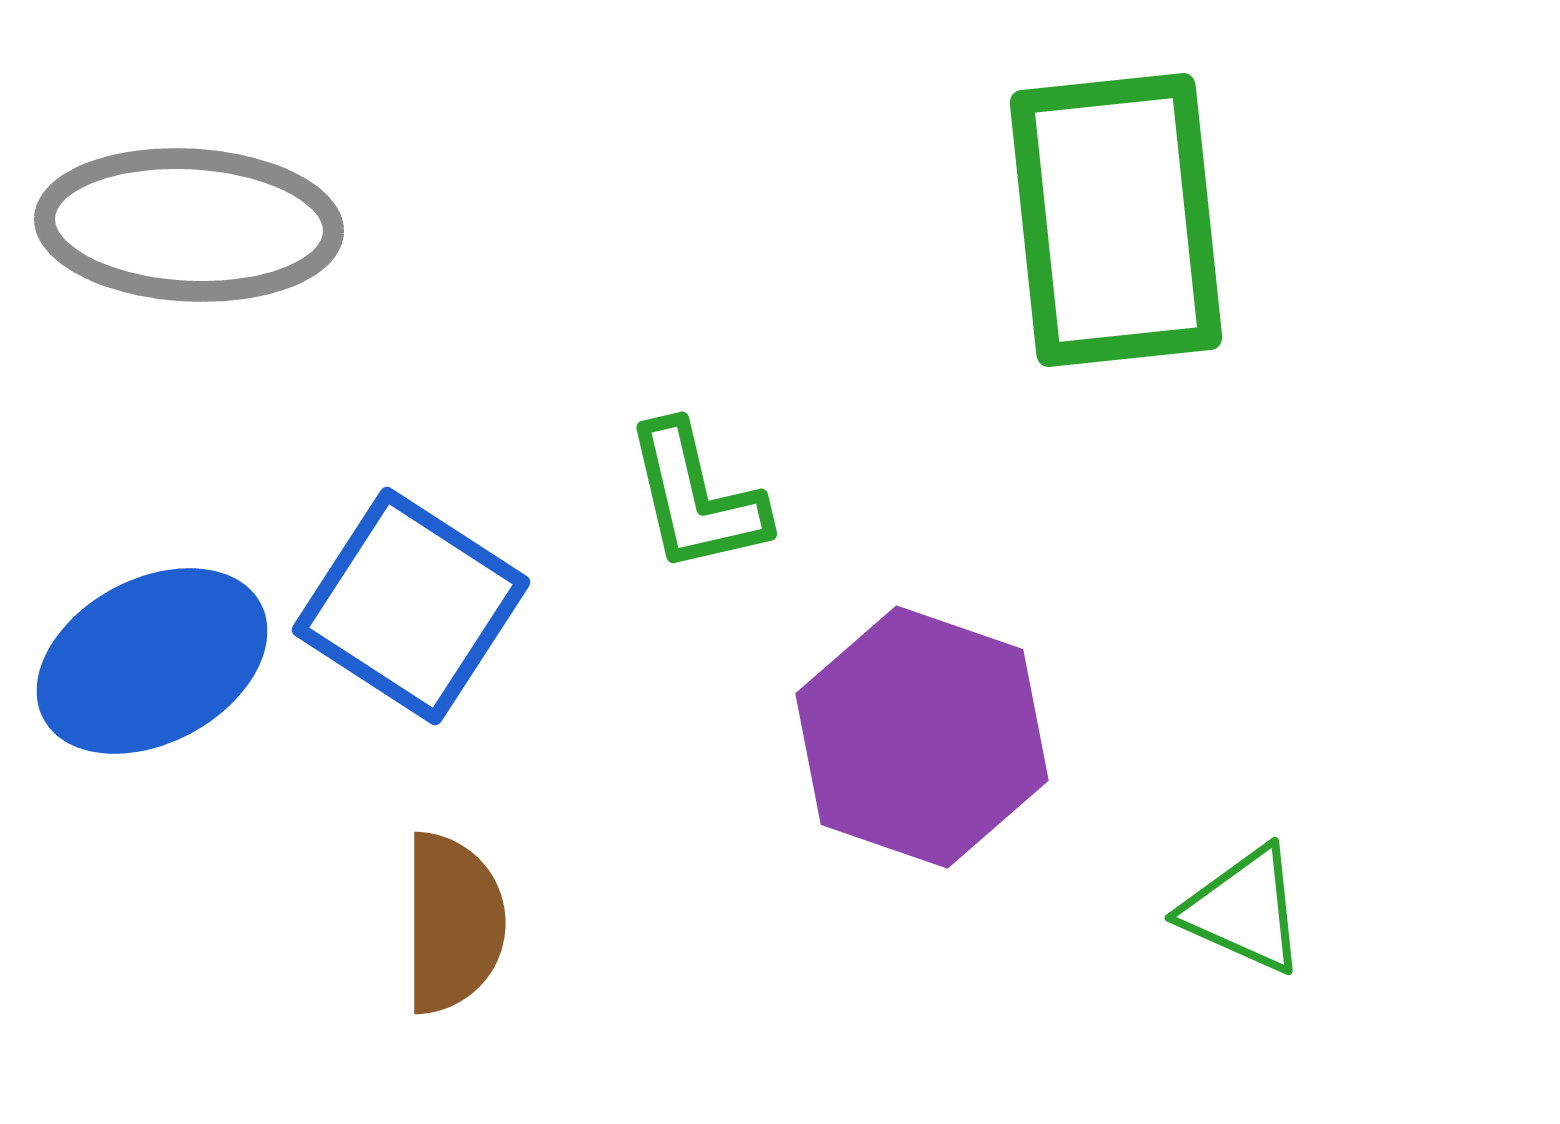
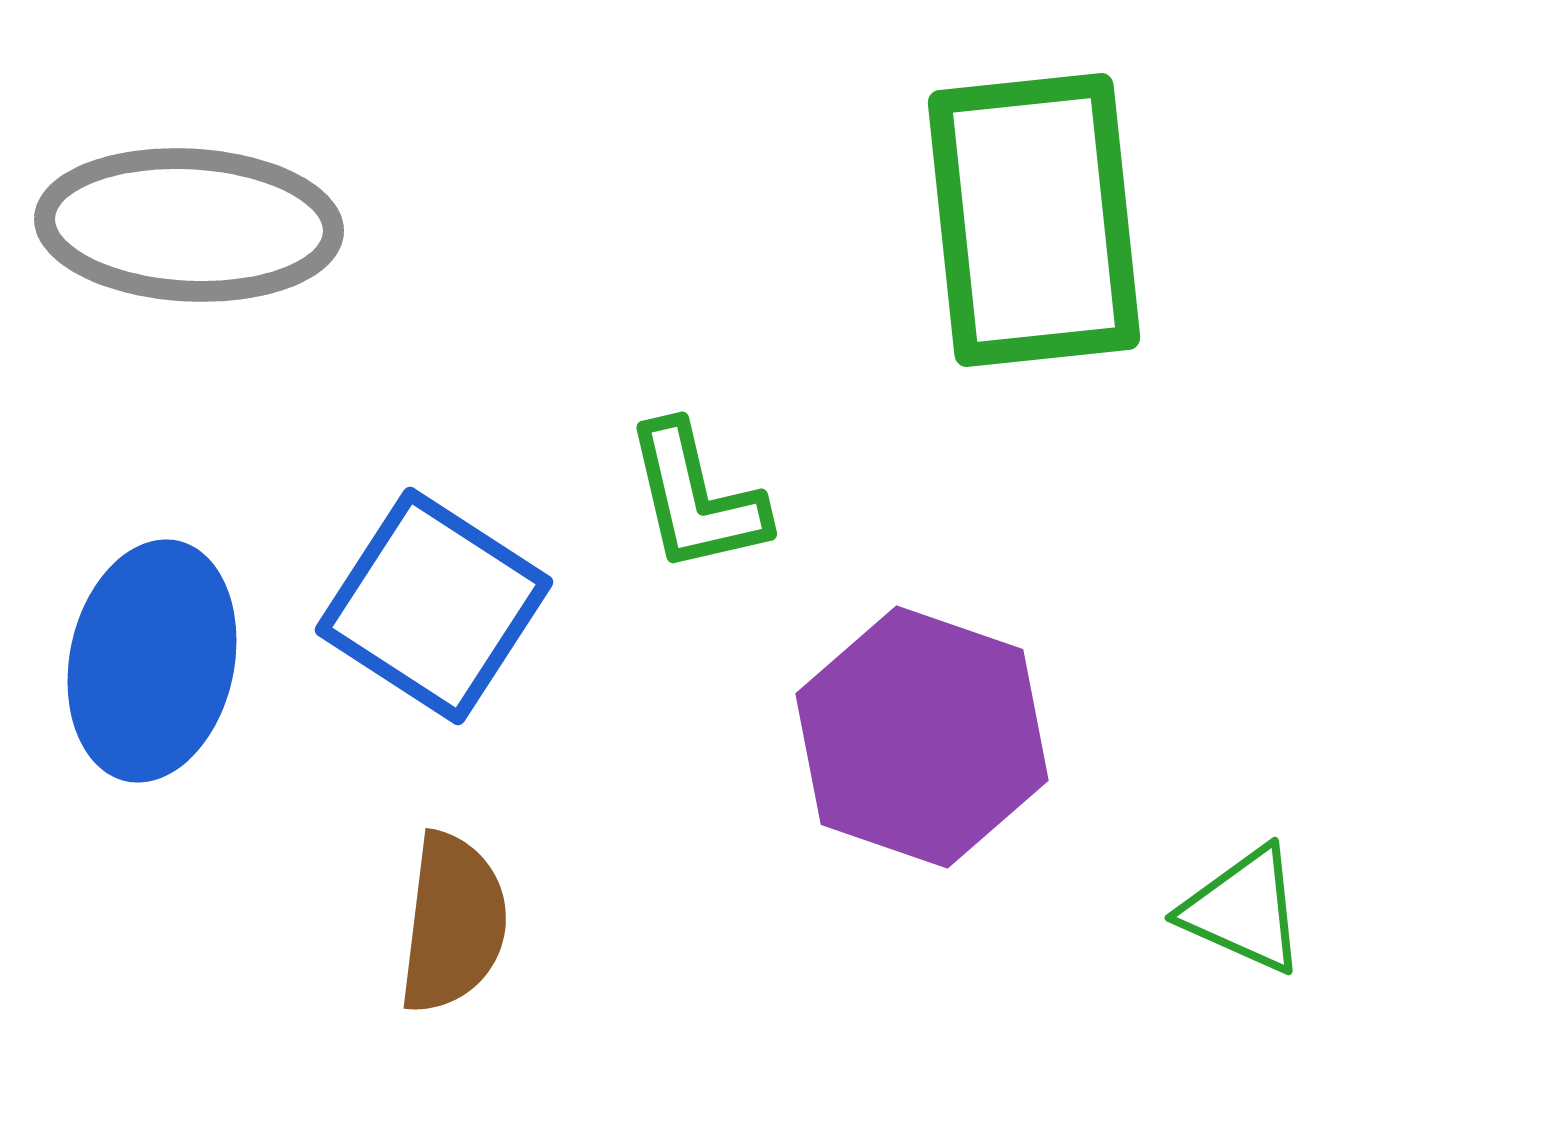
green rectangle: moved 82 px left
blue square: moved 23 px right
blue ellipse: rotated 50 degrees counterclockwise
brown semicircle: rotated 7 degrees clockwise
